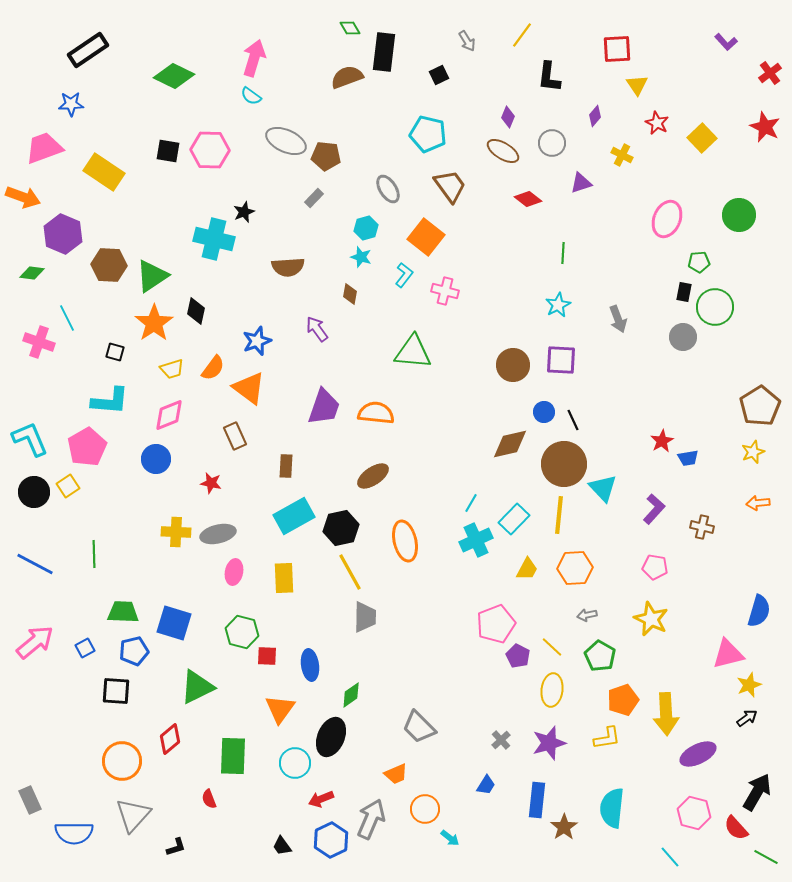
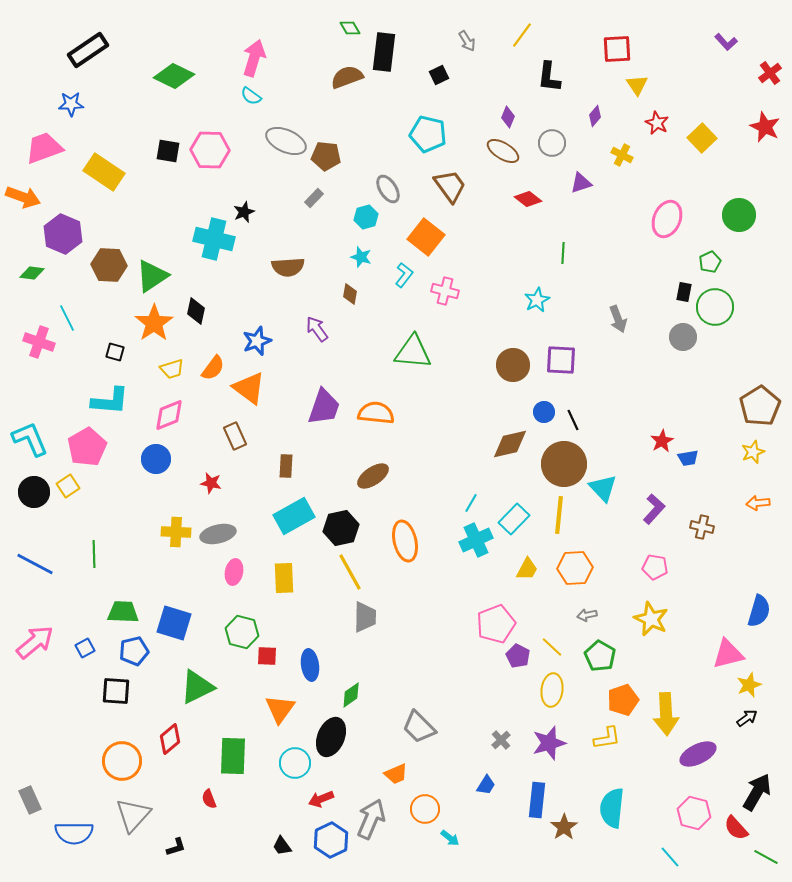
cyan hexagon at (366, 228): moved 11 px up
green pentagon at (699, 262): moved 11 px right; rotated 20 degrees counterclockwise
cyan star at (558, 305): moved 21 px left, 5 px up
